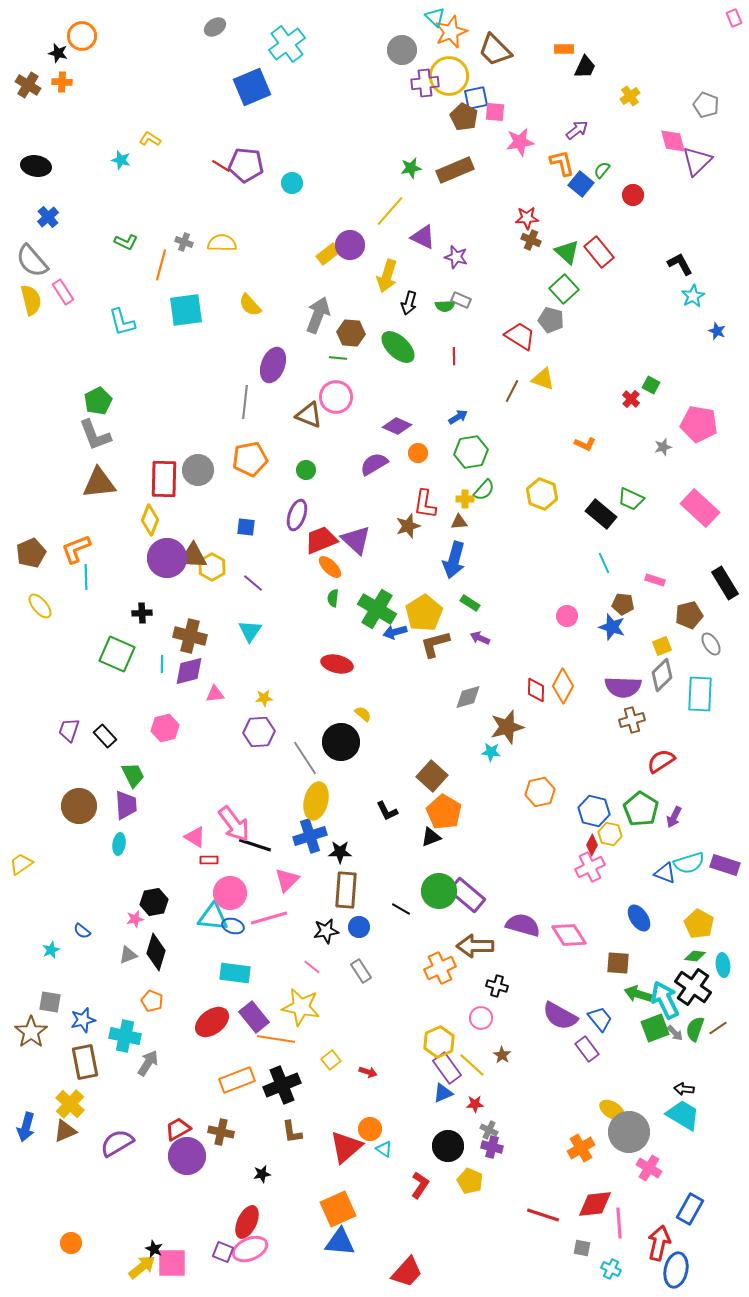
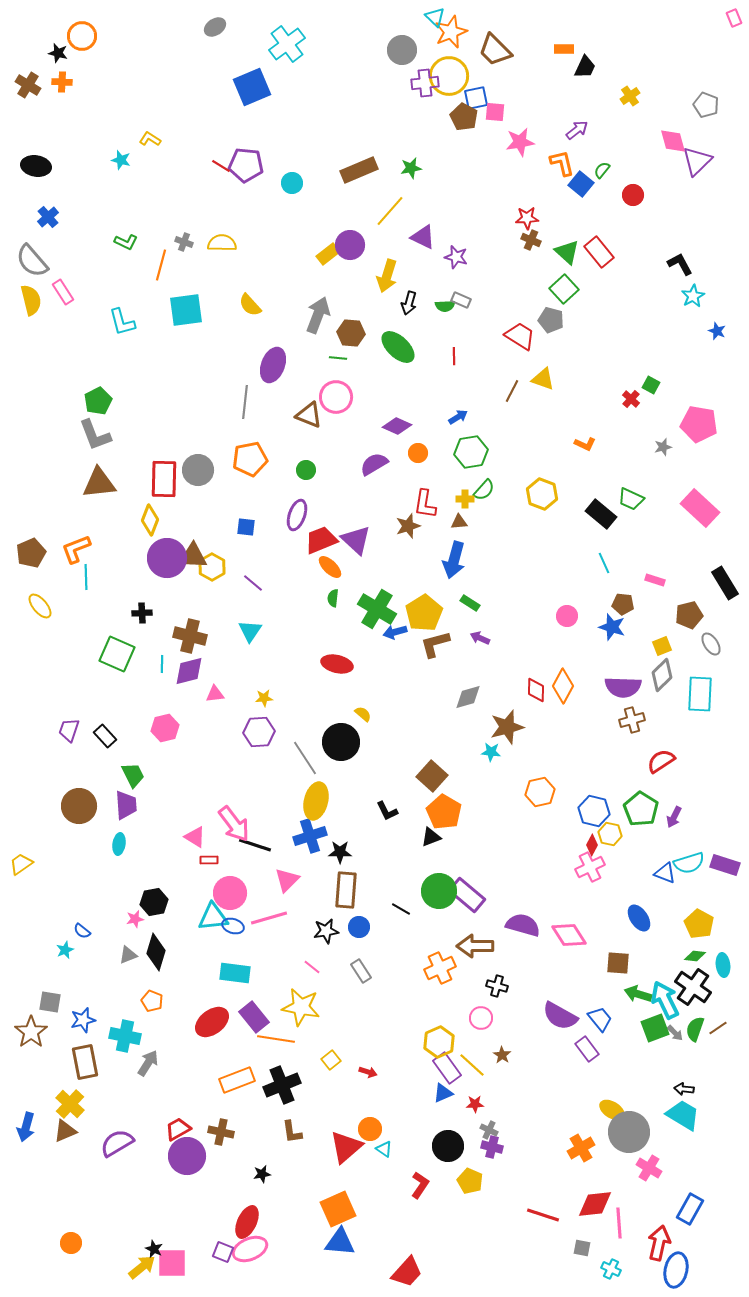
brown rectangle at (455, 170): moved 96 px left
cyan triangle at (213, 917): rotated 12 degrees counterclockwise
cyan star at (51, 950): moved 14 px right
